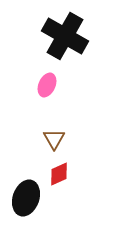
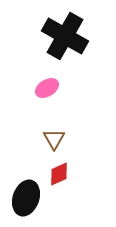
pink ellipse: moved 3 px down; rotated 35 degrees clockwise
